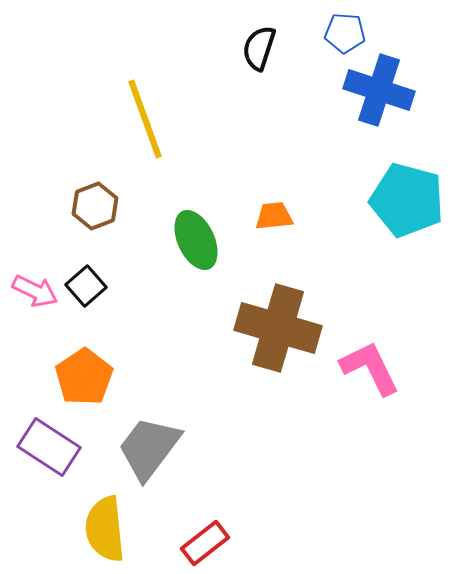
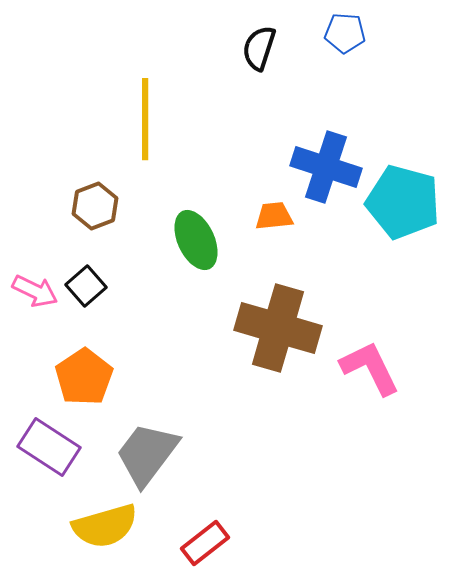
blue cross: moved 53 px left, 77 px down
yellow line: rotated 20 degrees clockwise
cyan pentagon: moved 4 px left, 2 px down
gray trapezoid: moved 2 px left, 6 px down
yellow semicircle: moved 3 px up; rotated 100 degrees counterclockwise
